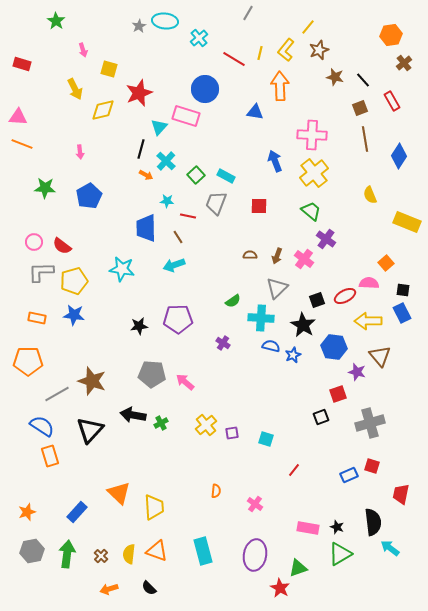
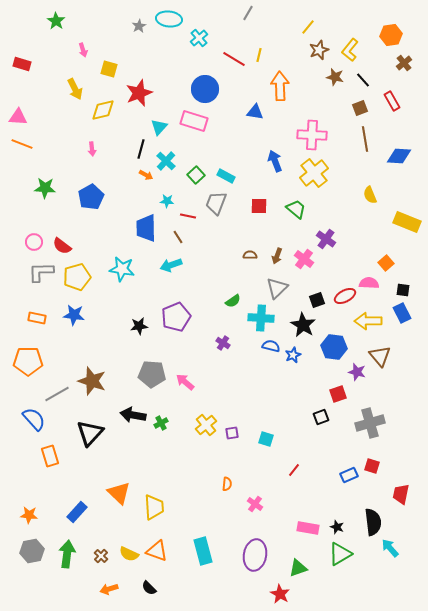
cyan ellipse at (165, 21): moved 4 px right, 2 px up
yellow L-shape at (286, 50): moved 64 px right
yellow line at (260, 53): moved 1 px left, 2 px down
pink rectangle at (186, 116): moved 8 px right, 5 px down
pink arrow at (80, 152): moved 12 px right, 3 px up
blue diamond at (399, 156): rotated 60 degrees clockwise
blue pentagon at (89, 196): moved 2 px right, 1 px down
green trapezoid at (311, 211): moved 15 px left, 2 px up
cyan arrow at (174, 265): moved 3 px left
yellow pentagon at (74, 281): moved 3 px right, 4 px up
purple pentagon at (178, 319): moved 2 px left, 2 px up; rotated 20 degrees counterclockwise
blue semicircle at (42, 426): moved 8 px left, 7 px up; rotated 15 degrees clockwise
black triangle at (90, 430): moved 3 px down
orange semicircle at (216, 491): moved 11 px right, 7 px up
orange star at (27, 512): moved 2 px right, 3 px down; rotated 24 degrees clockwise
cyan arrow at (390, 548): rotated 12 degrees clockwise
yellow semicircle at (129, 554): rotated 72 degrees counterclockwise
red star at (280, 588): moved 6 px down
